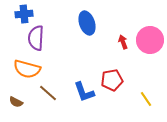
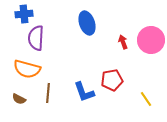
pink circle: moved 1 px right
brown line: rotated 54 degrees clockwise
brown semicircle: moved 3 px right, 3 px up
